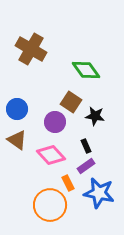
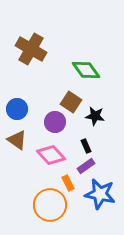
blue star: moved 1 px right, 1 px down
